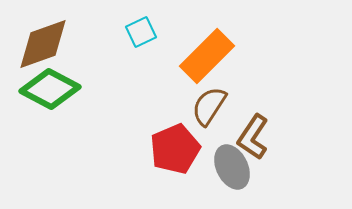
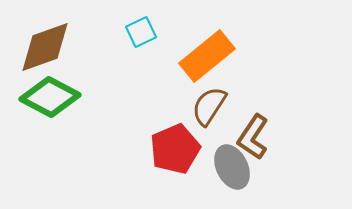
brown diamond: moved 2 px right, 3 px down
orange rectangle: rotated 6 degrees clockwise
green diamond: moved 8 px down
